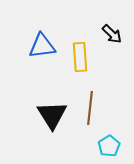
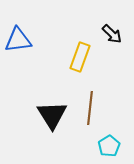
blue triangle: moved 24 px left, 6 px up
yellow rectangle: rotated 24 degrees clockwise
